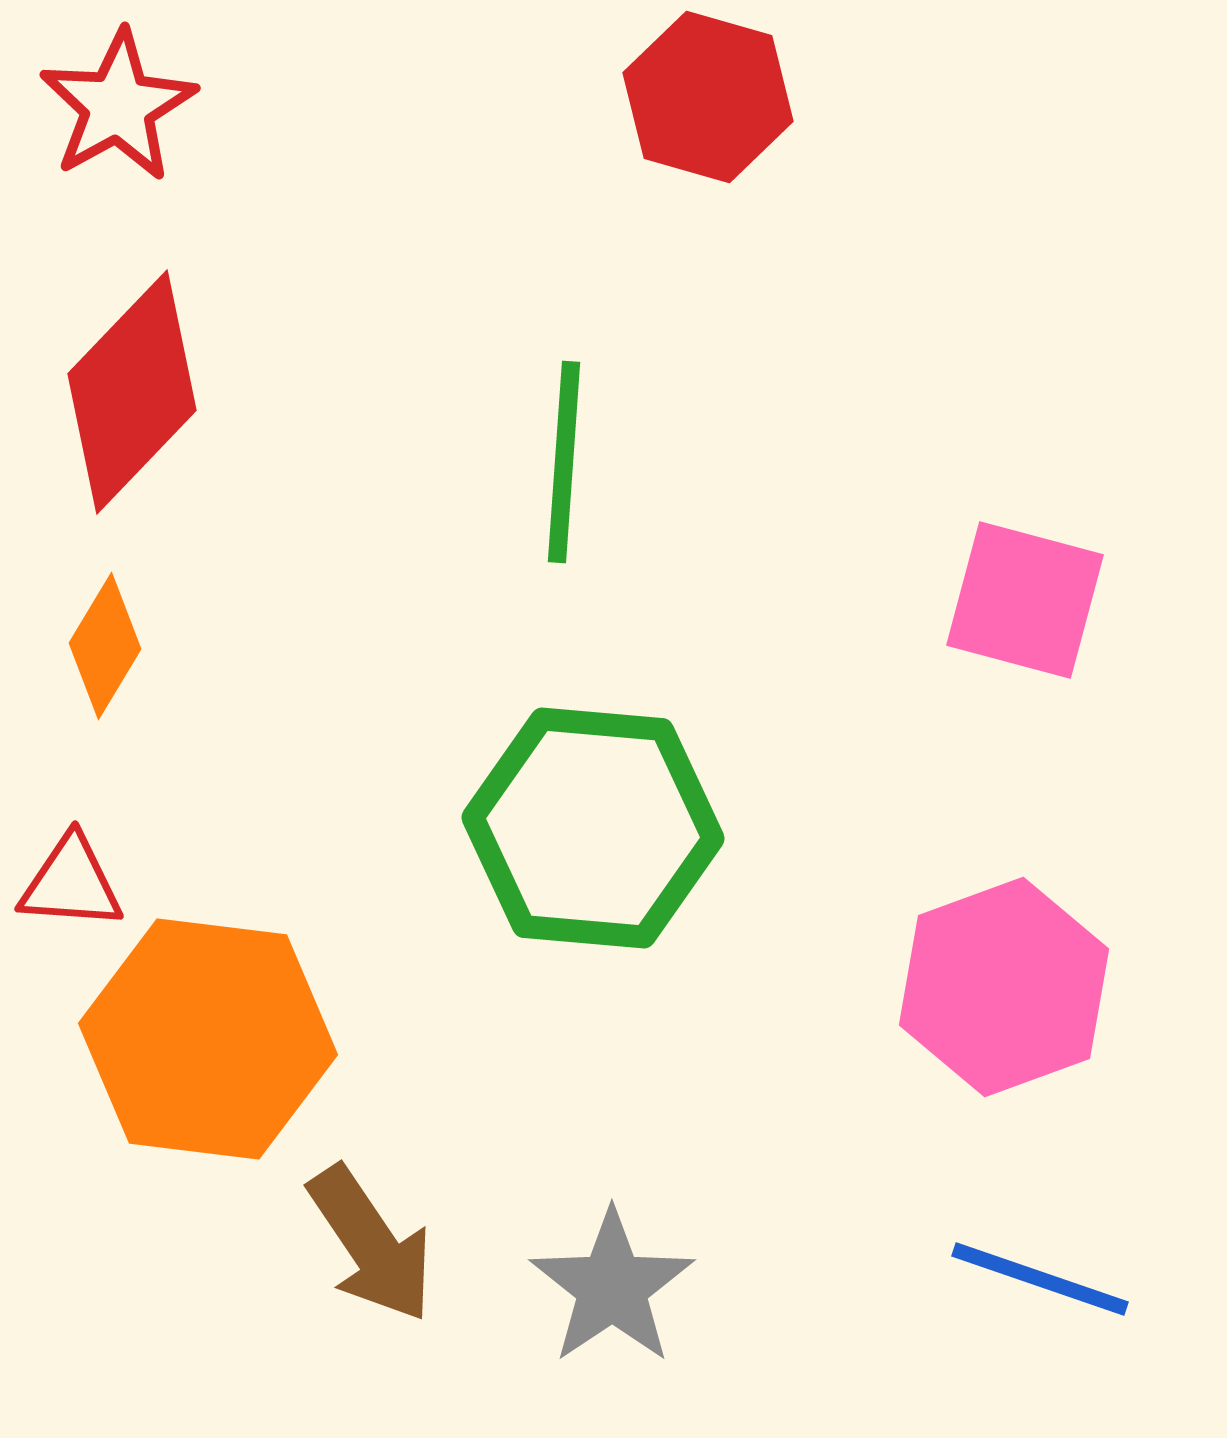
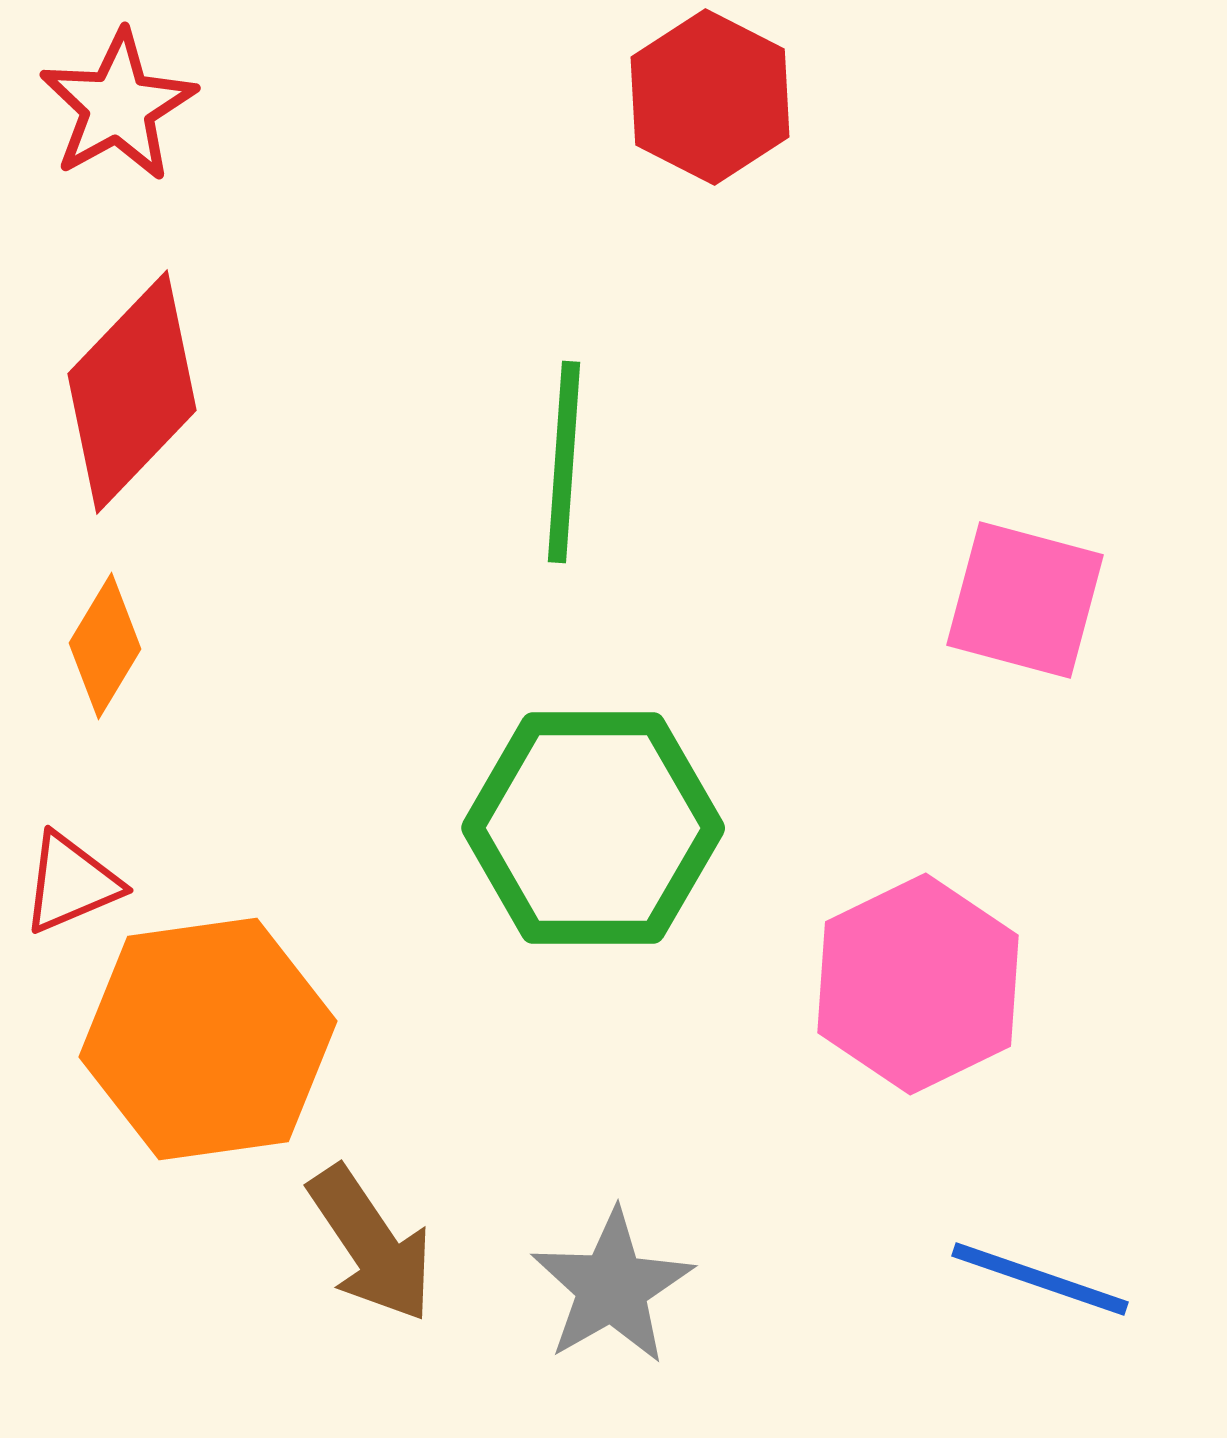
red hexagon: moved 2 px right; rotated 11 degrees clockwise
green hexagon: rotated 5 degrees counterclockwise
red triangle: rotated 27 degrees counterclockwise
pink hexagon: moved 86 px left, 3 px up; rotated 6 degrees counterclockwise
orange hexagon: rotated 15 degrees counterclockwise
gray star: rotated 4 degrees clockwise
